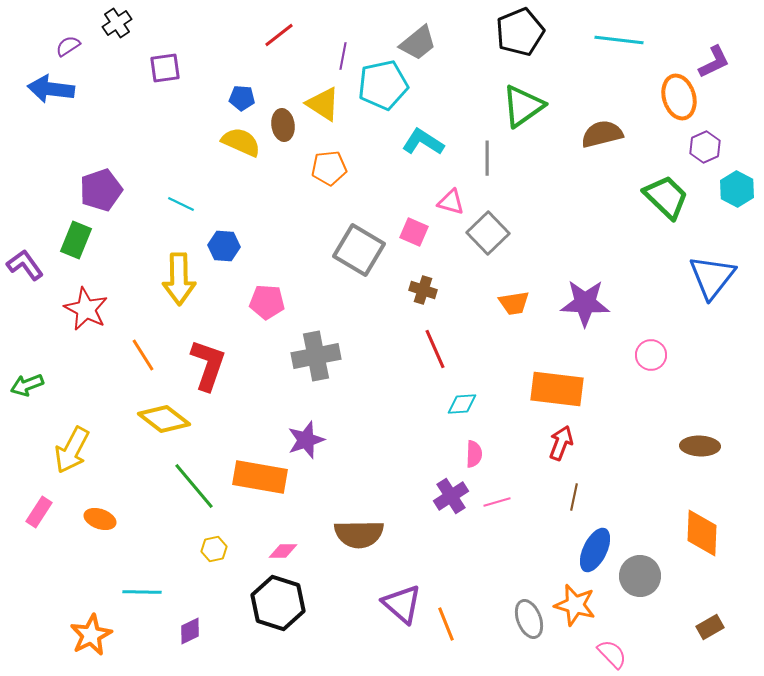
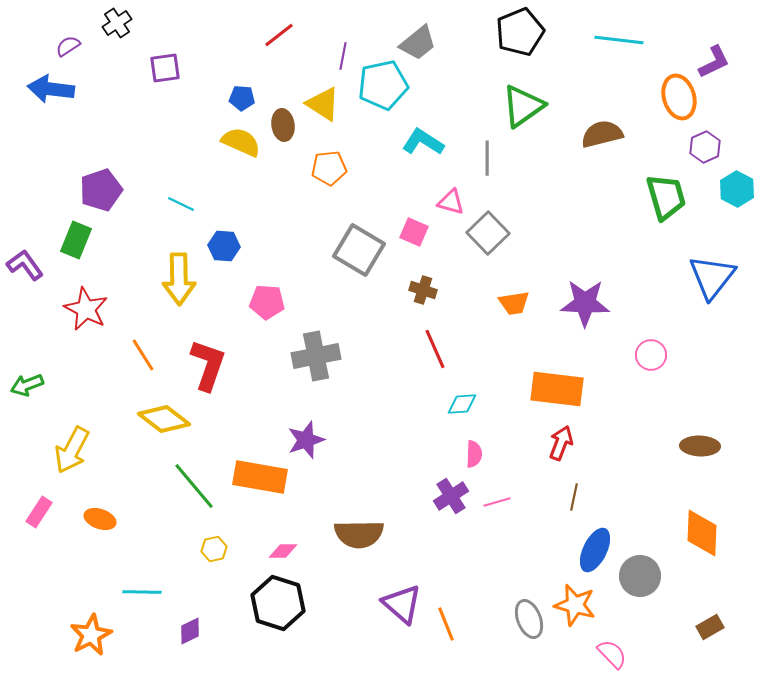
green trapezoid at (666, 197): rotated 30 degrees clockwise
